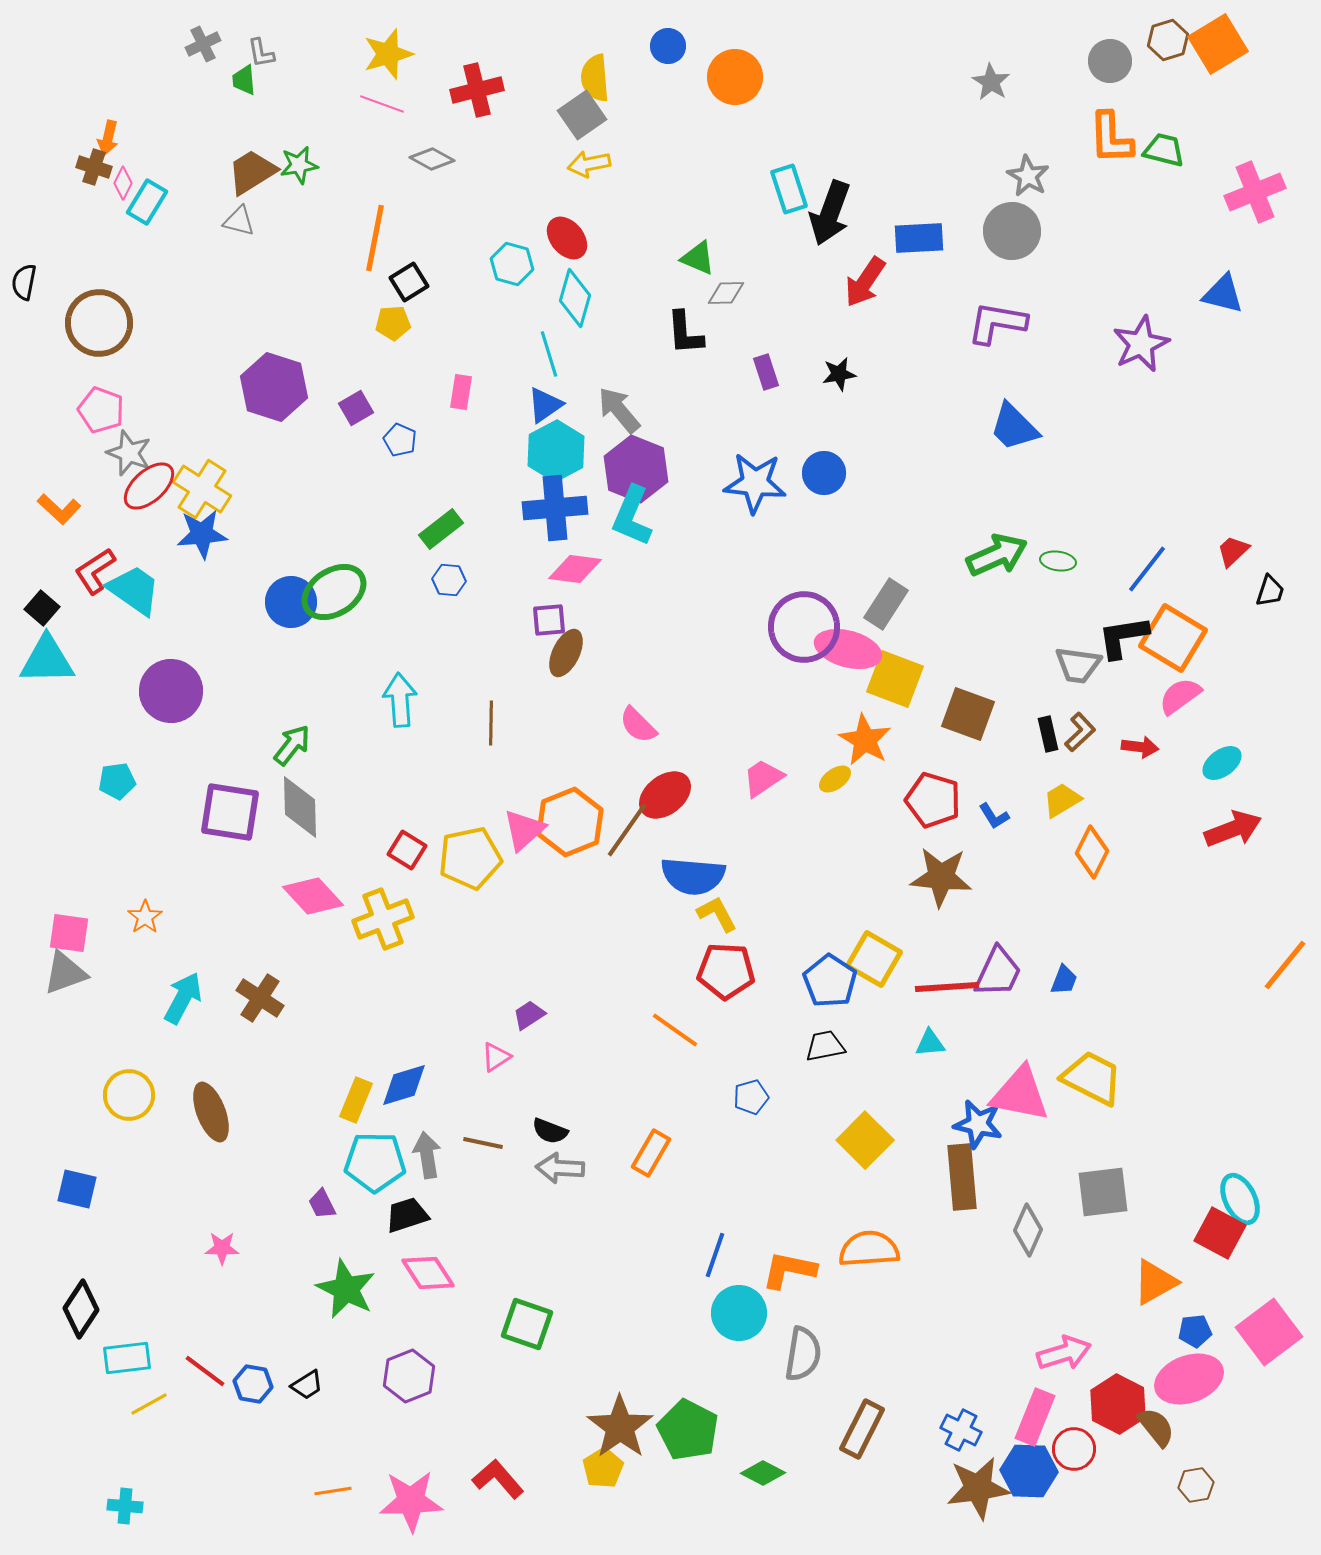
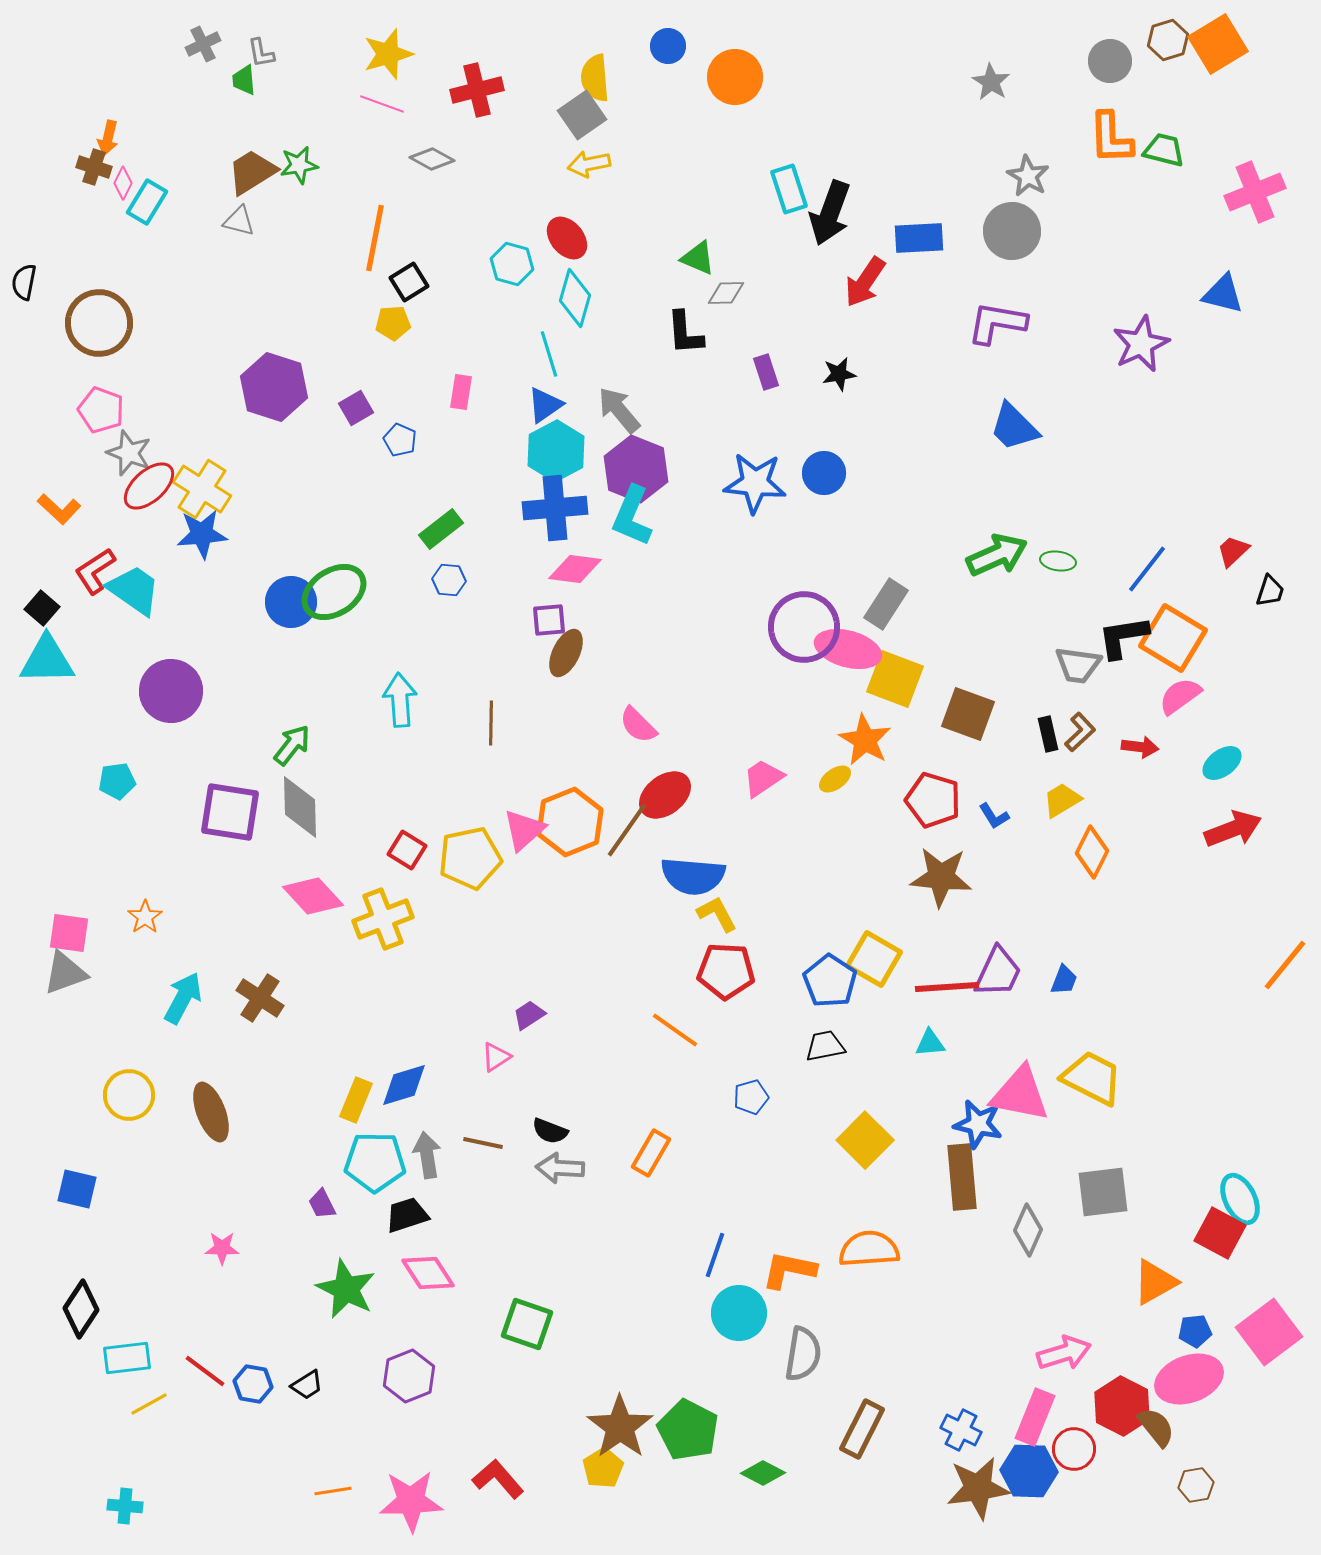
red hexagon at (1118, 1404): moved 4 px right, 2 px down
